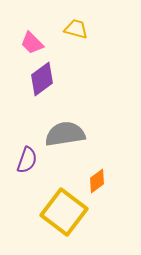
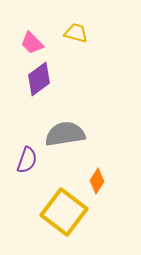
yellow trapezoid: moved 4 px down
purple diamond: moved 3 px left
orange diamond: rotated 20 degrees counterclockwise
